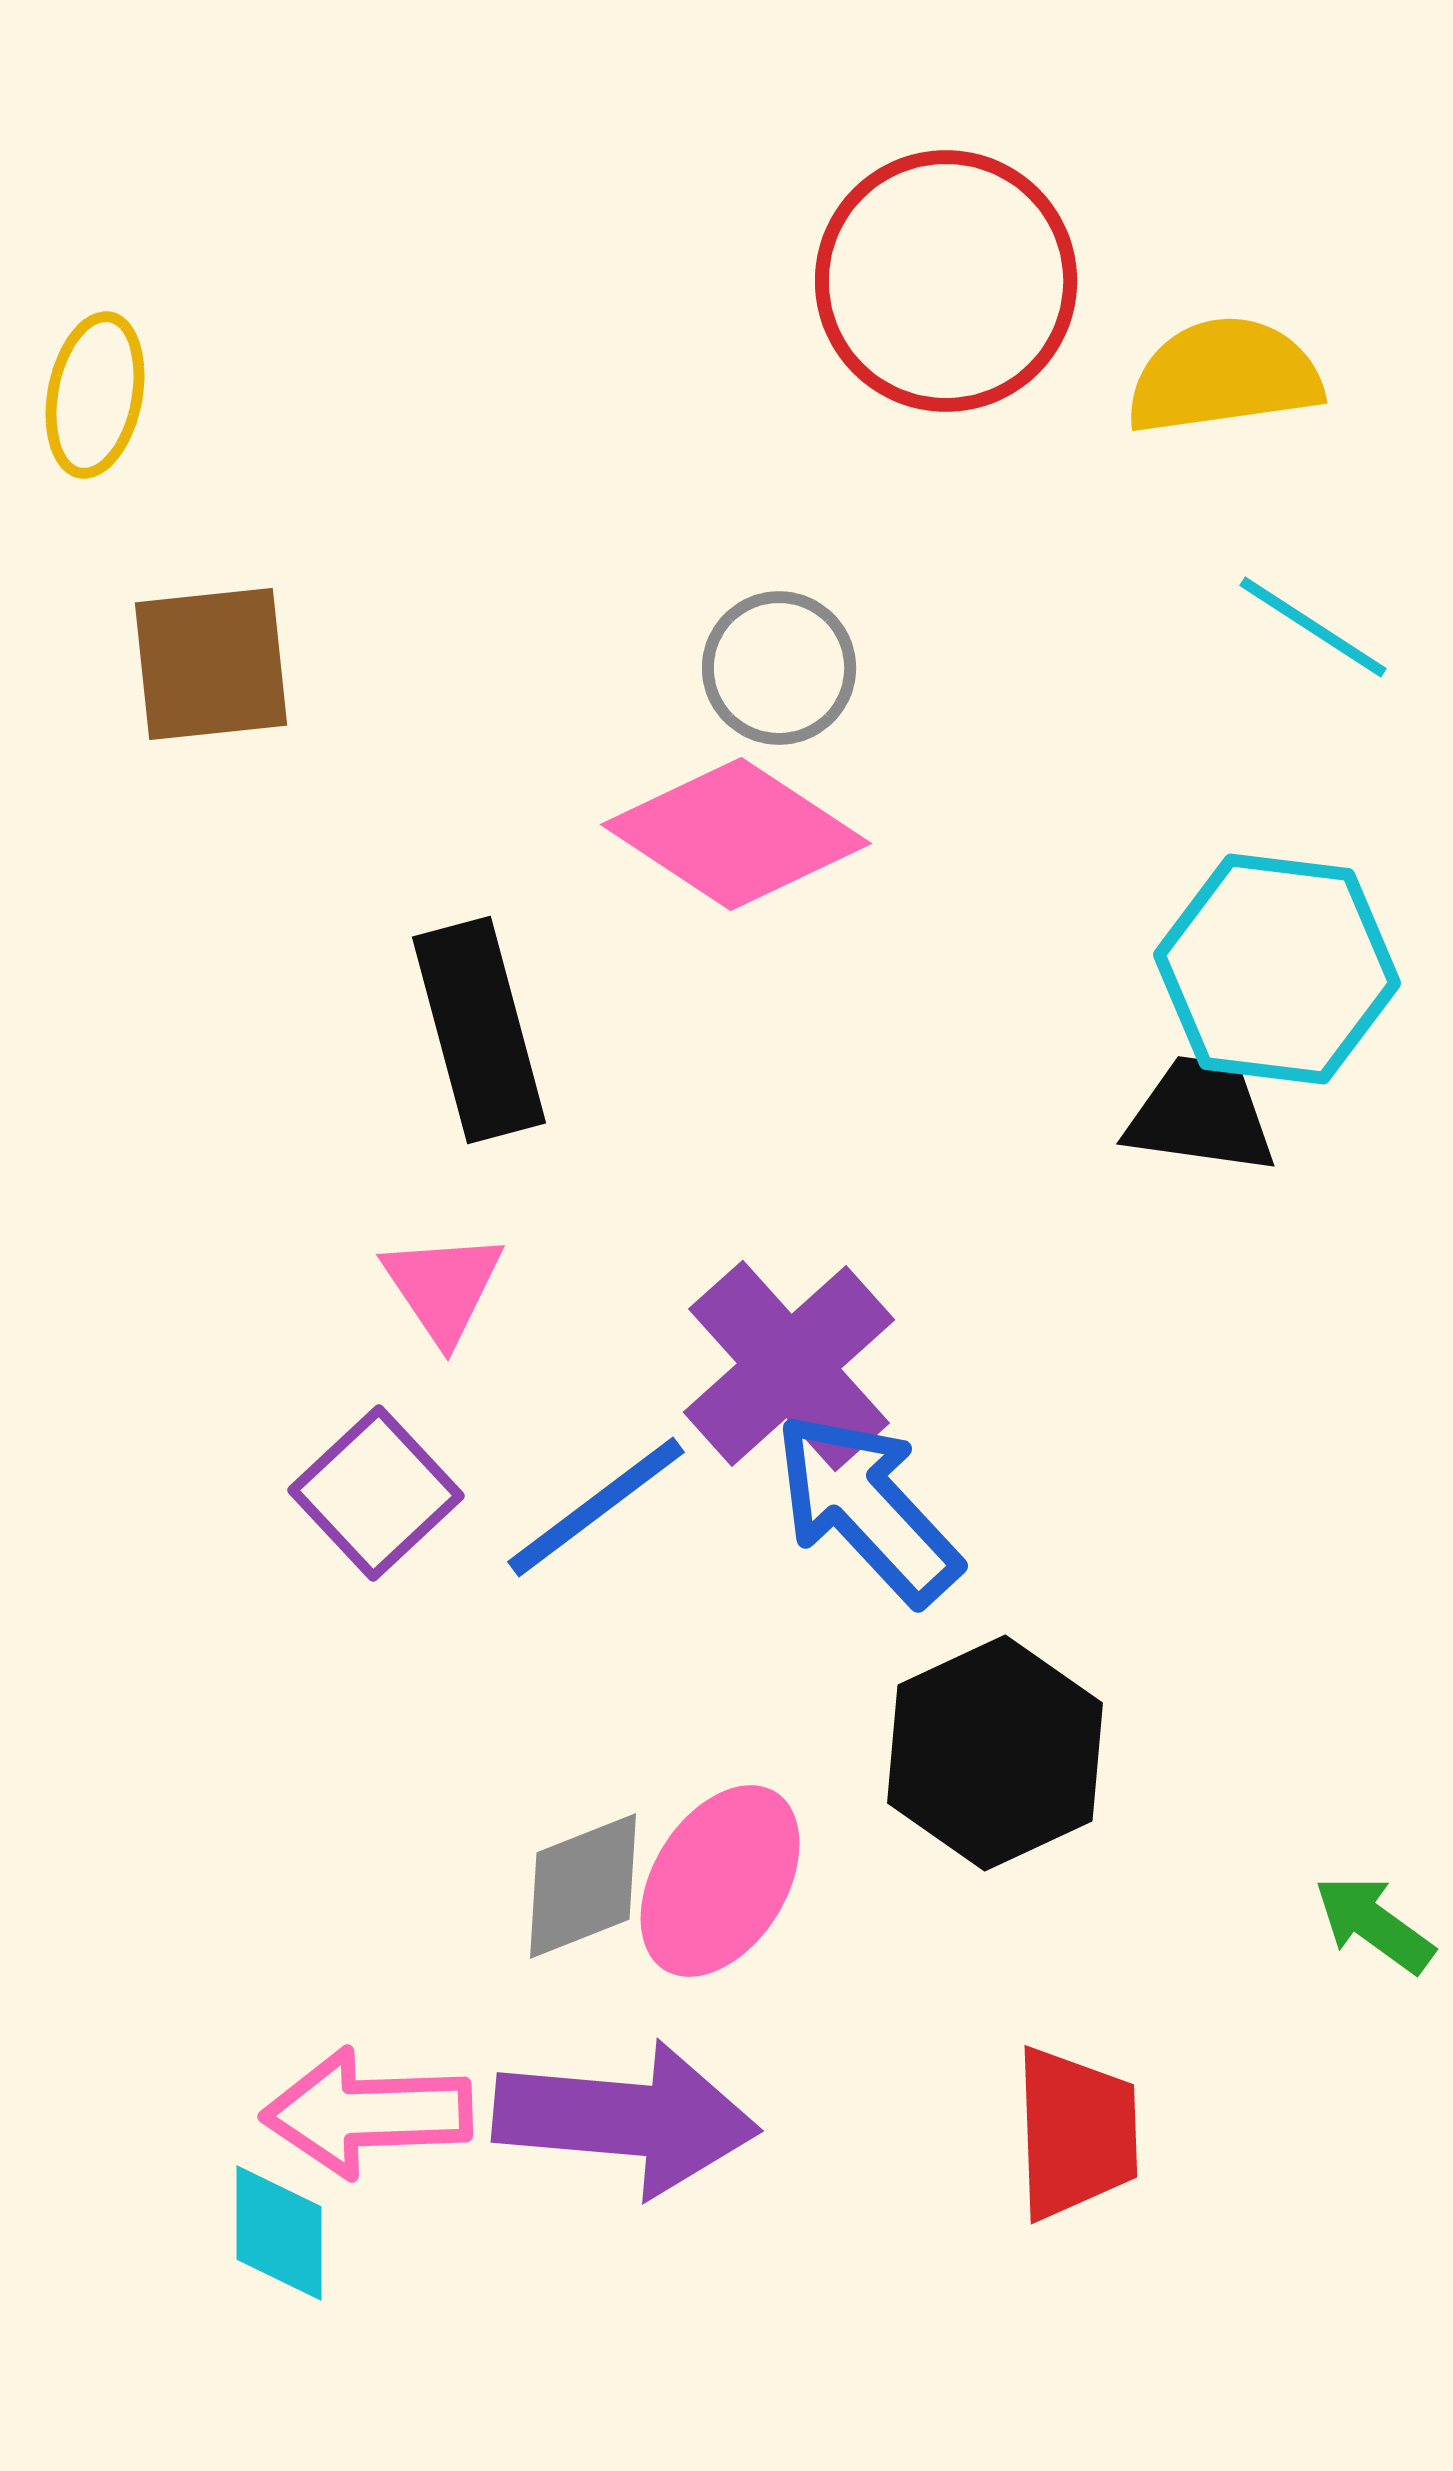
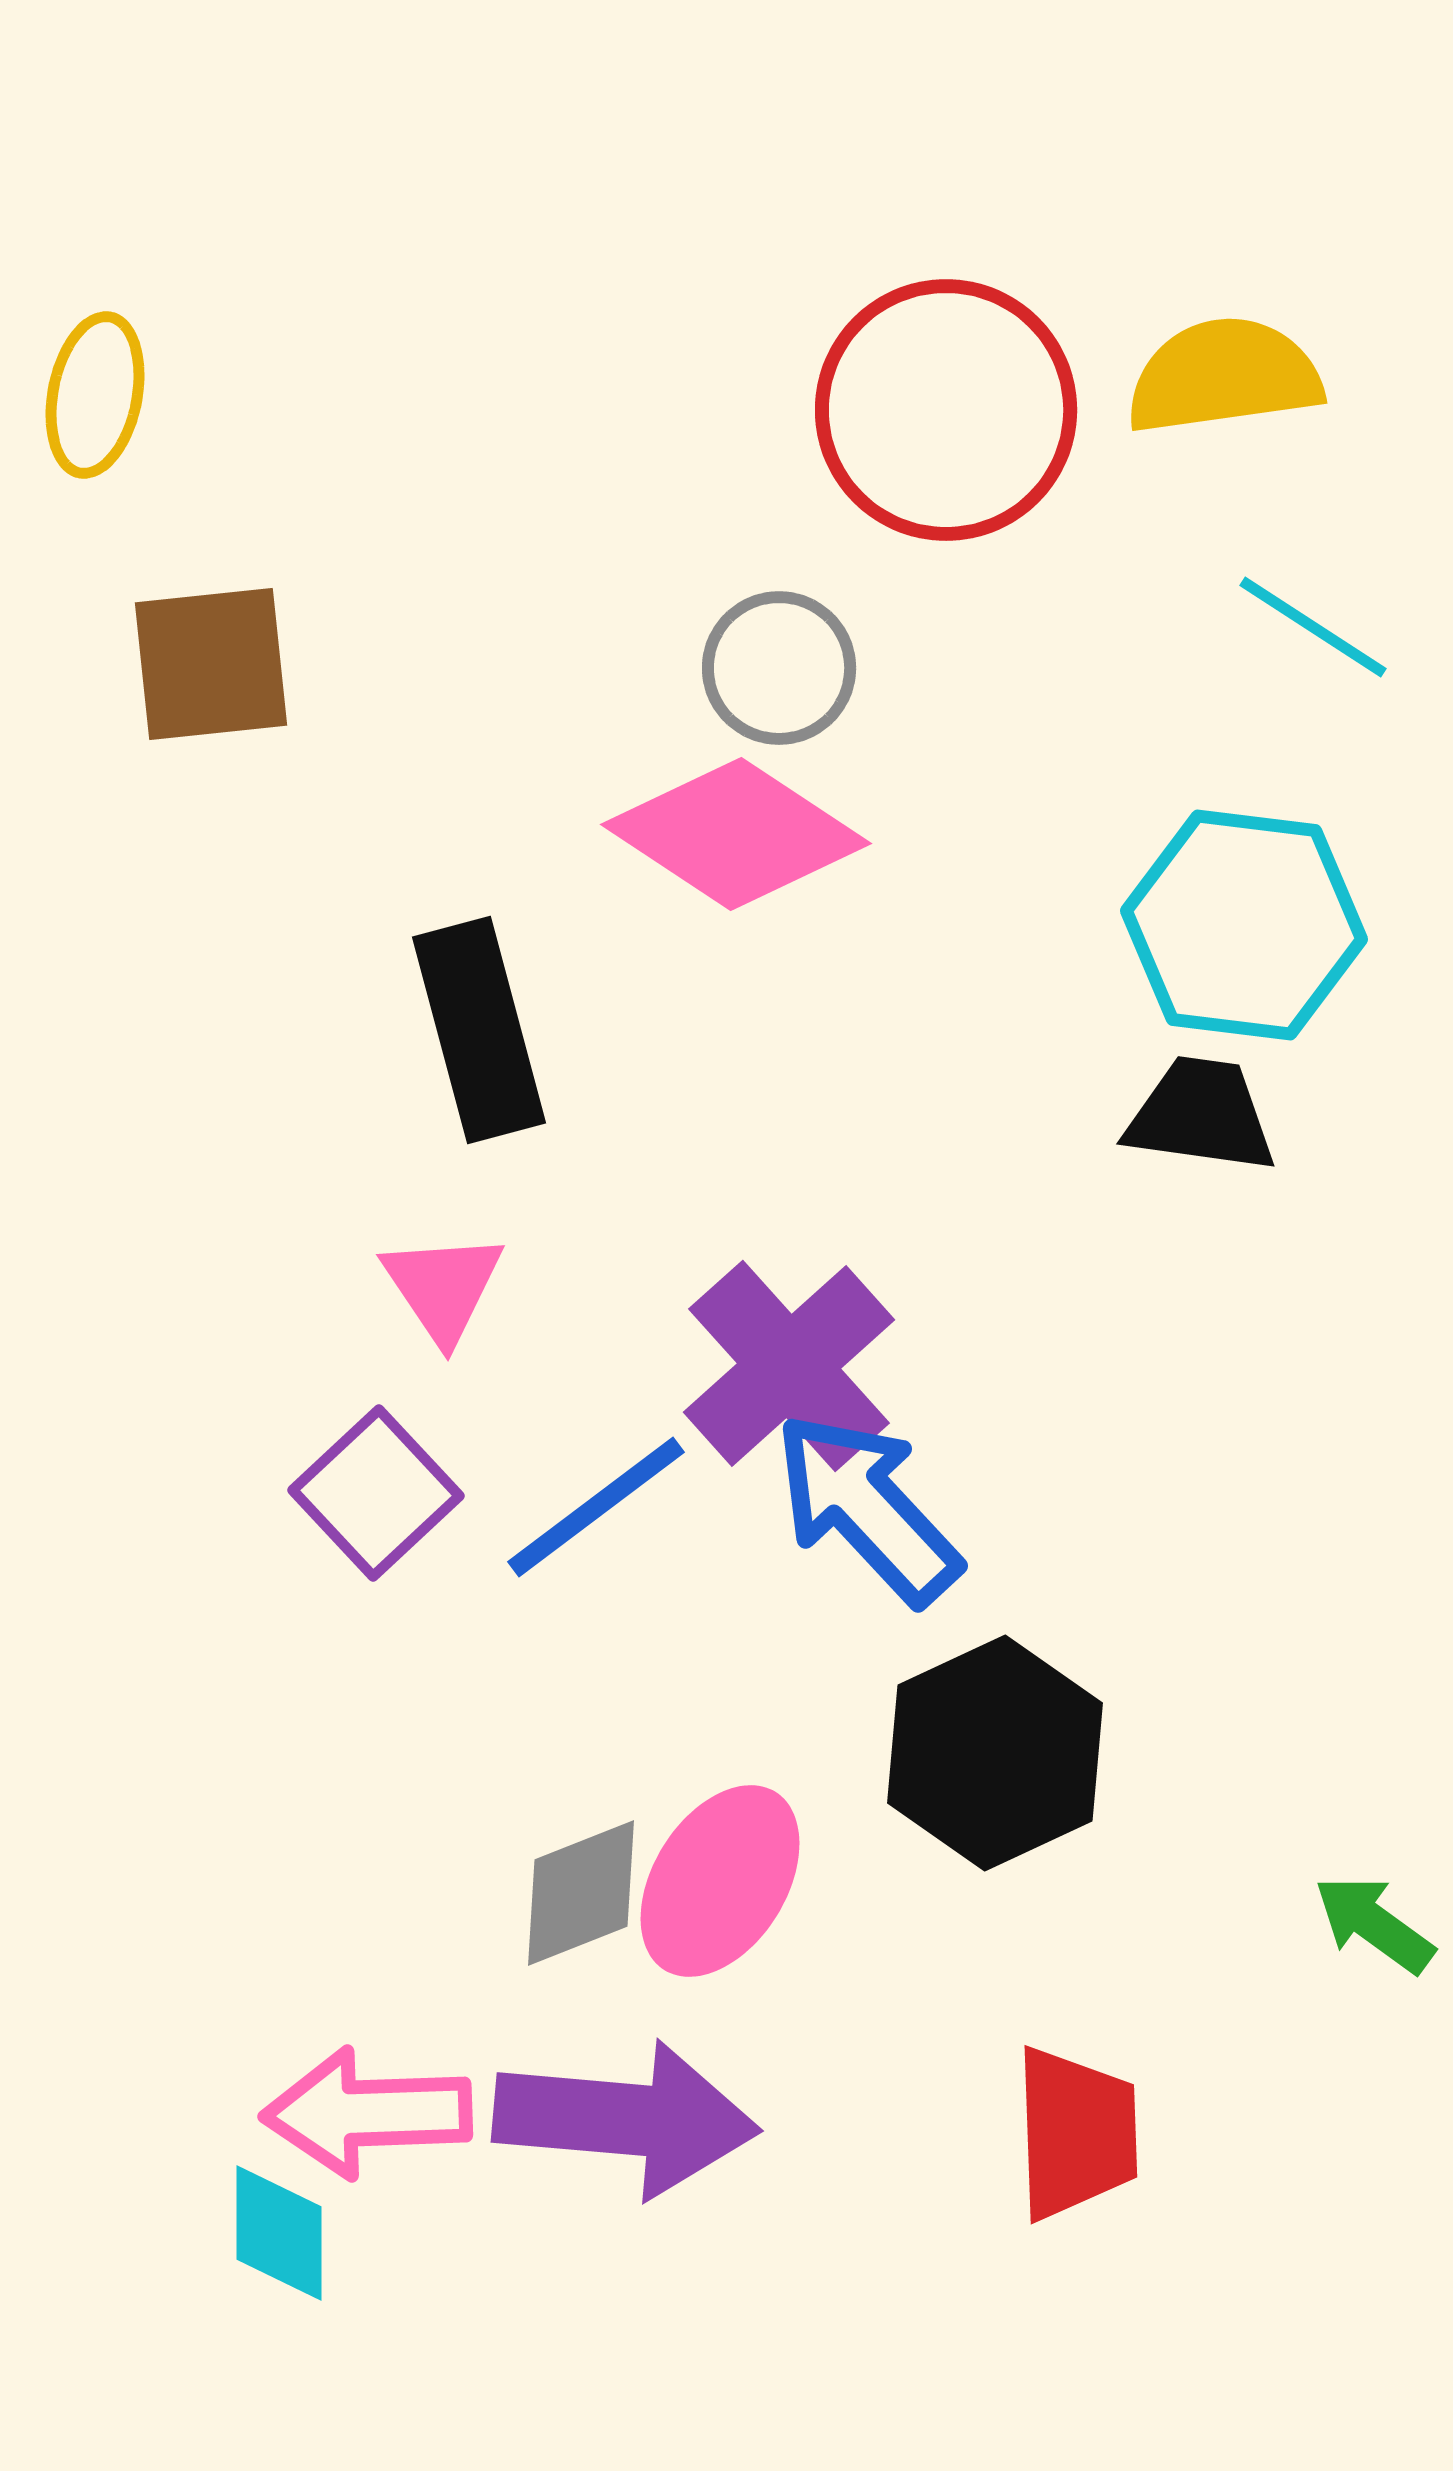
red circle: moved 129 px down
cyan hexagon: moved 33 px left, 44 px up
gray diamond: moved 2 px left, 7 px down
